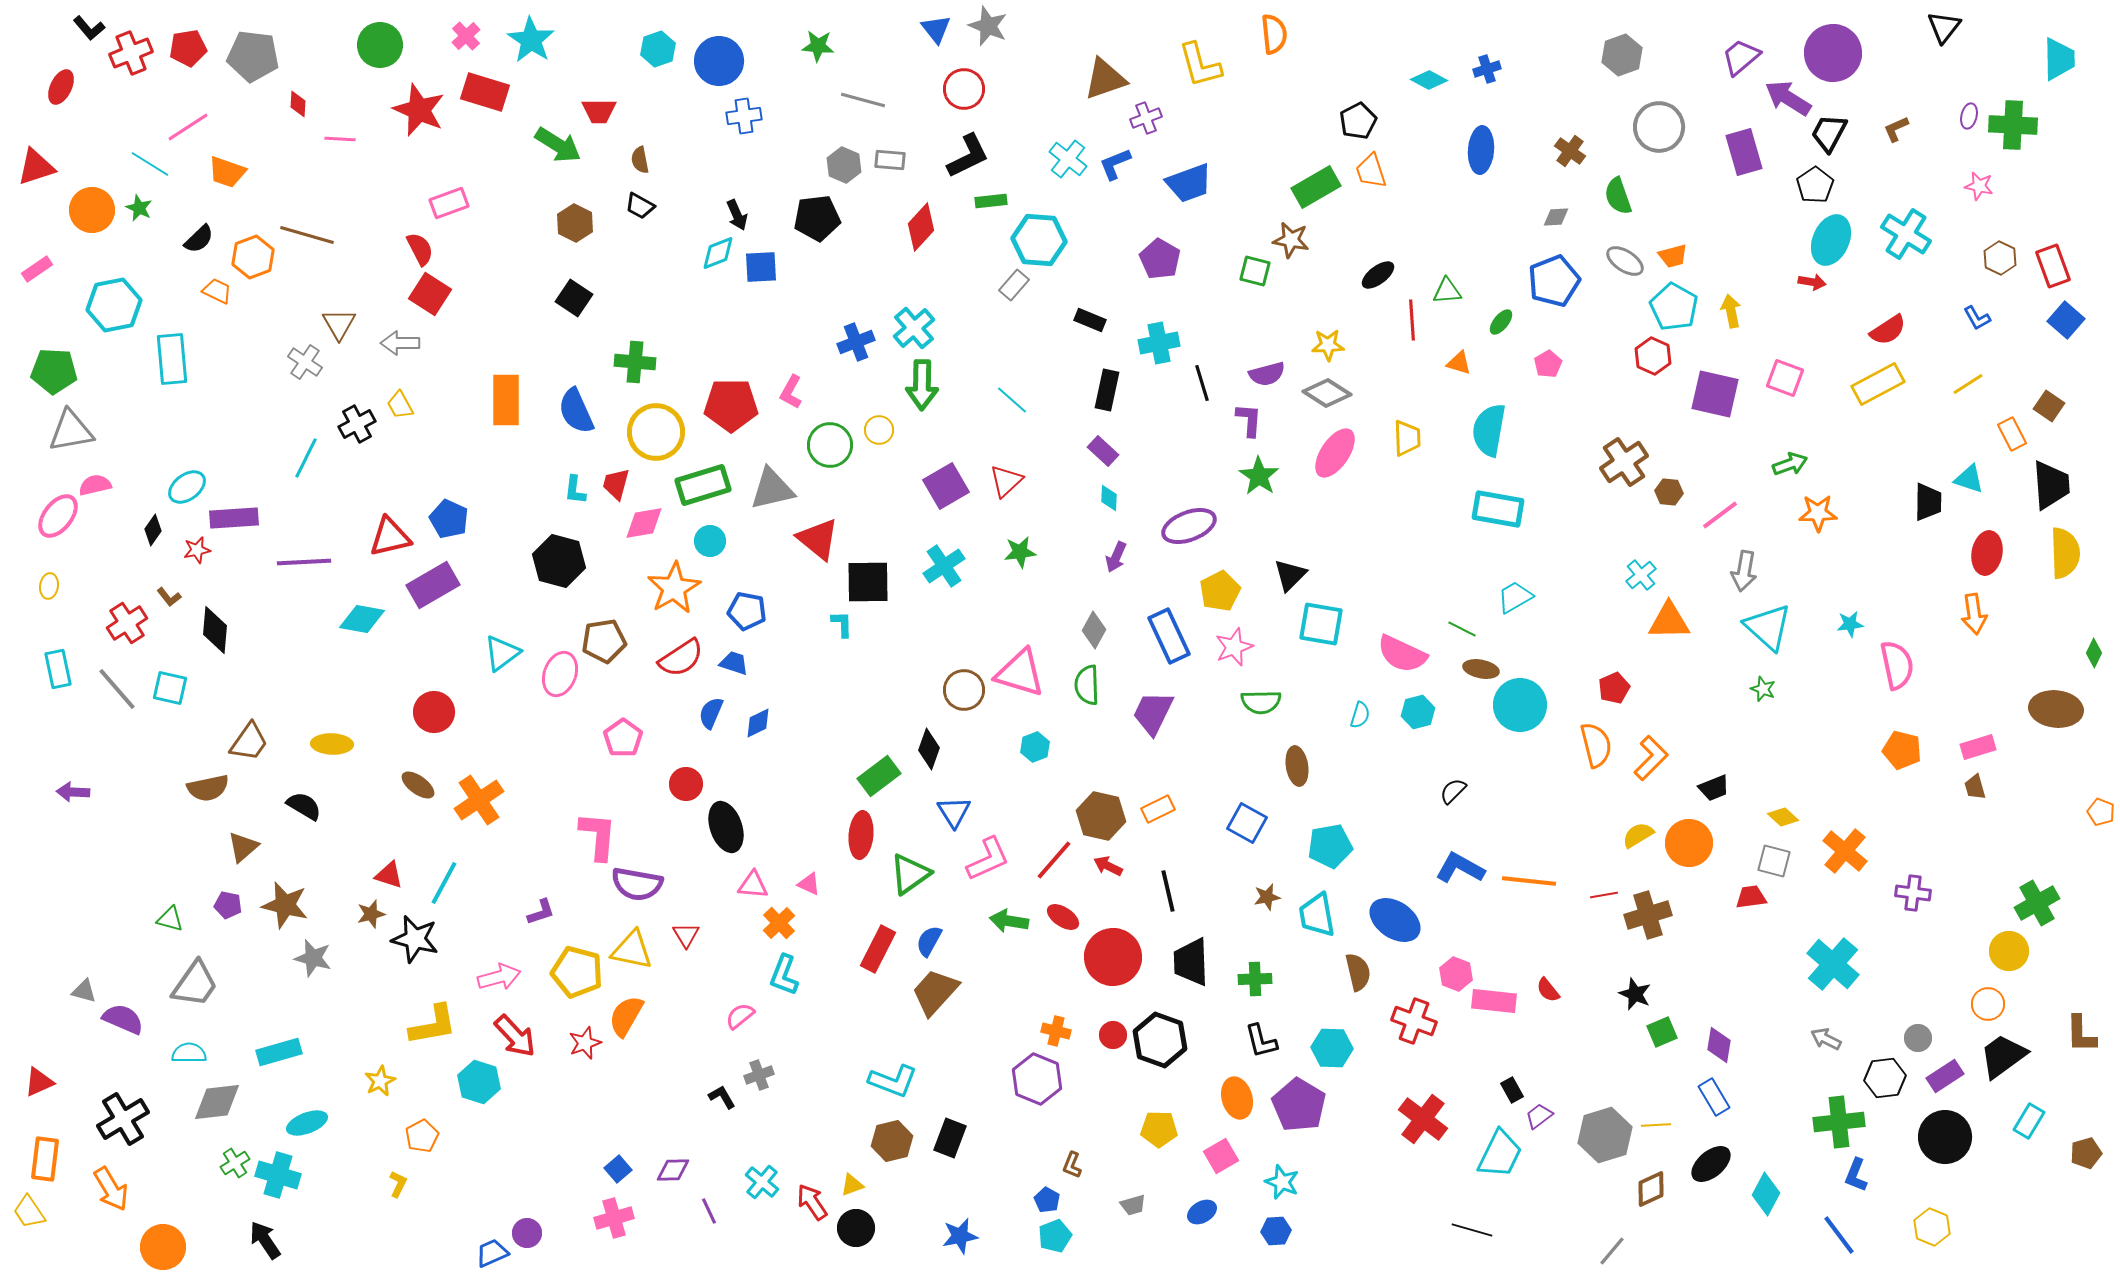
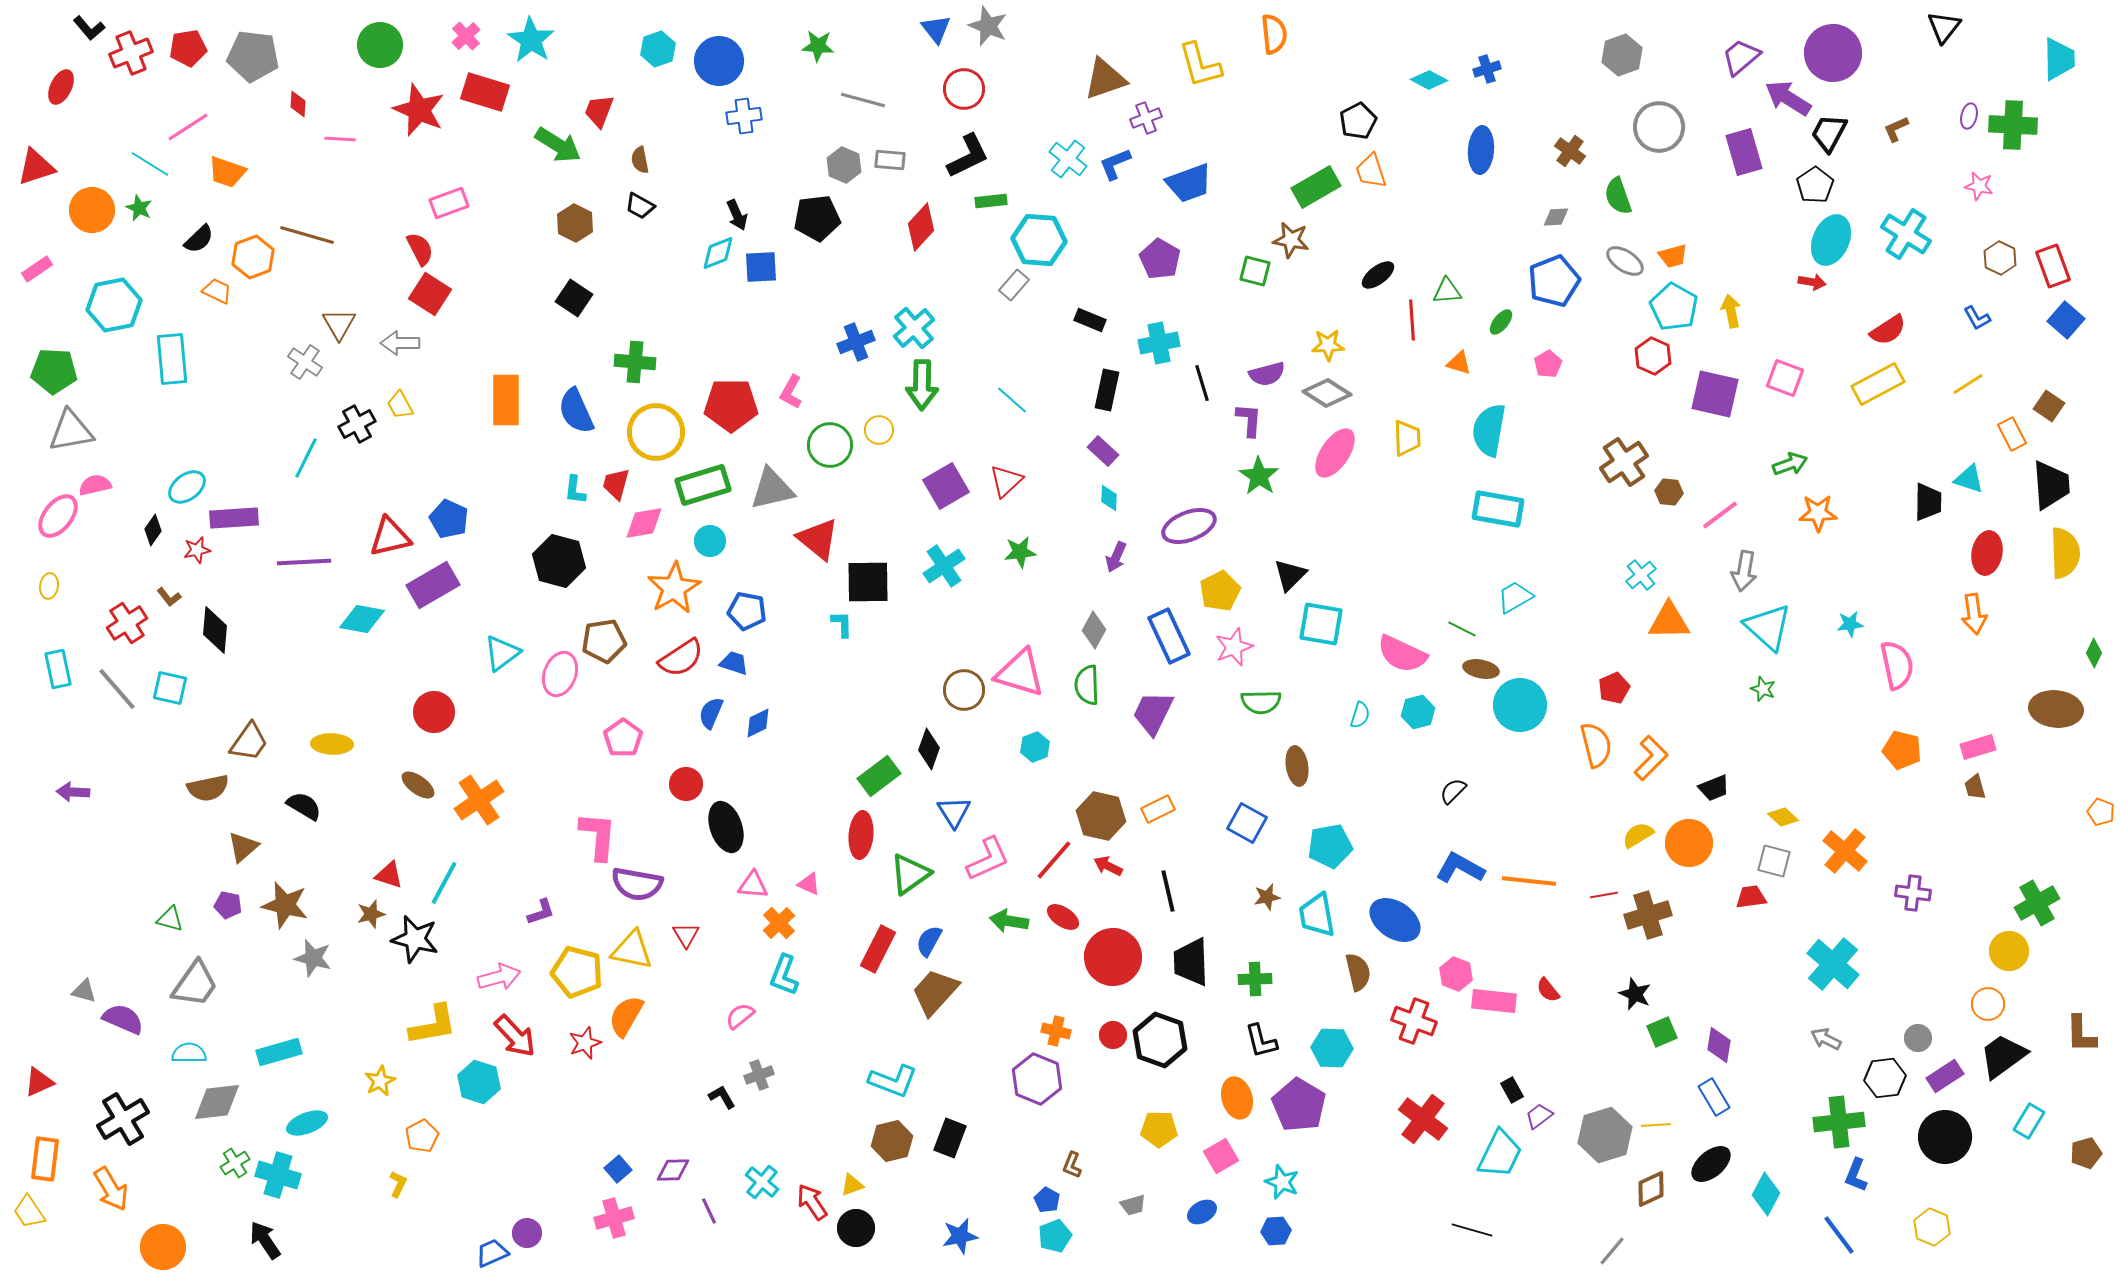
red trapezoid at (599, 111): rotated 111 degrees clockwise
